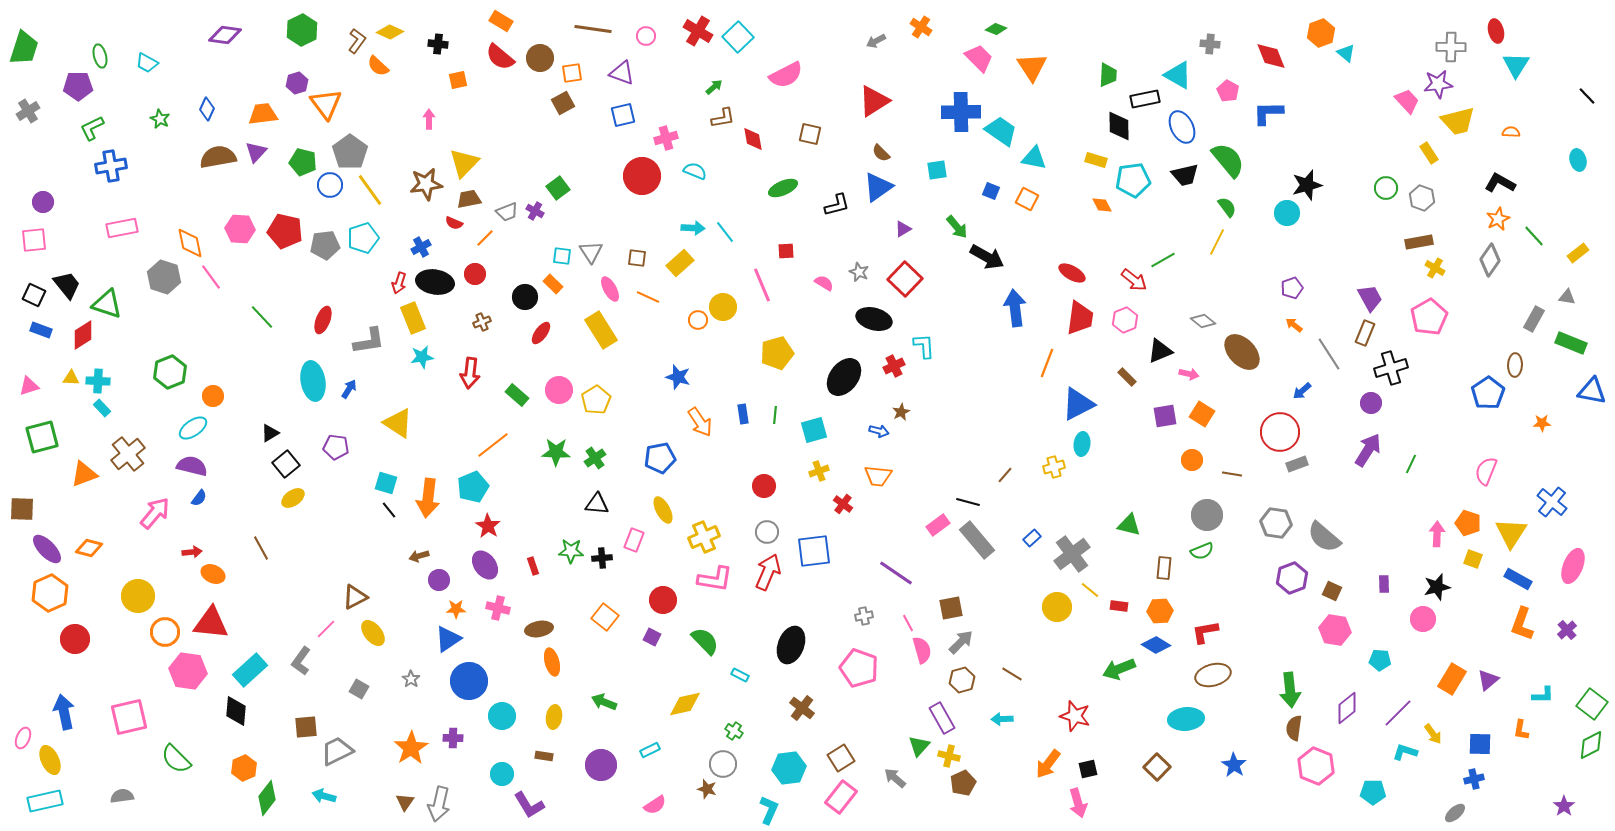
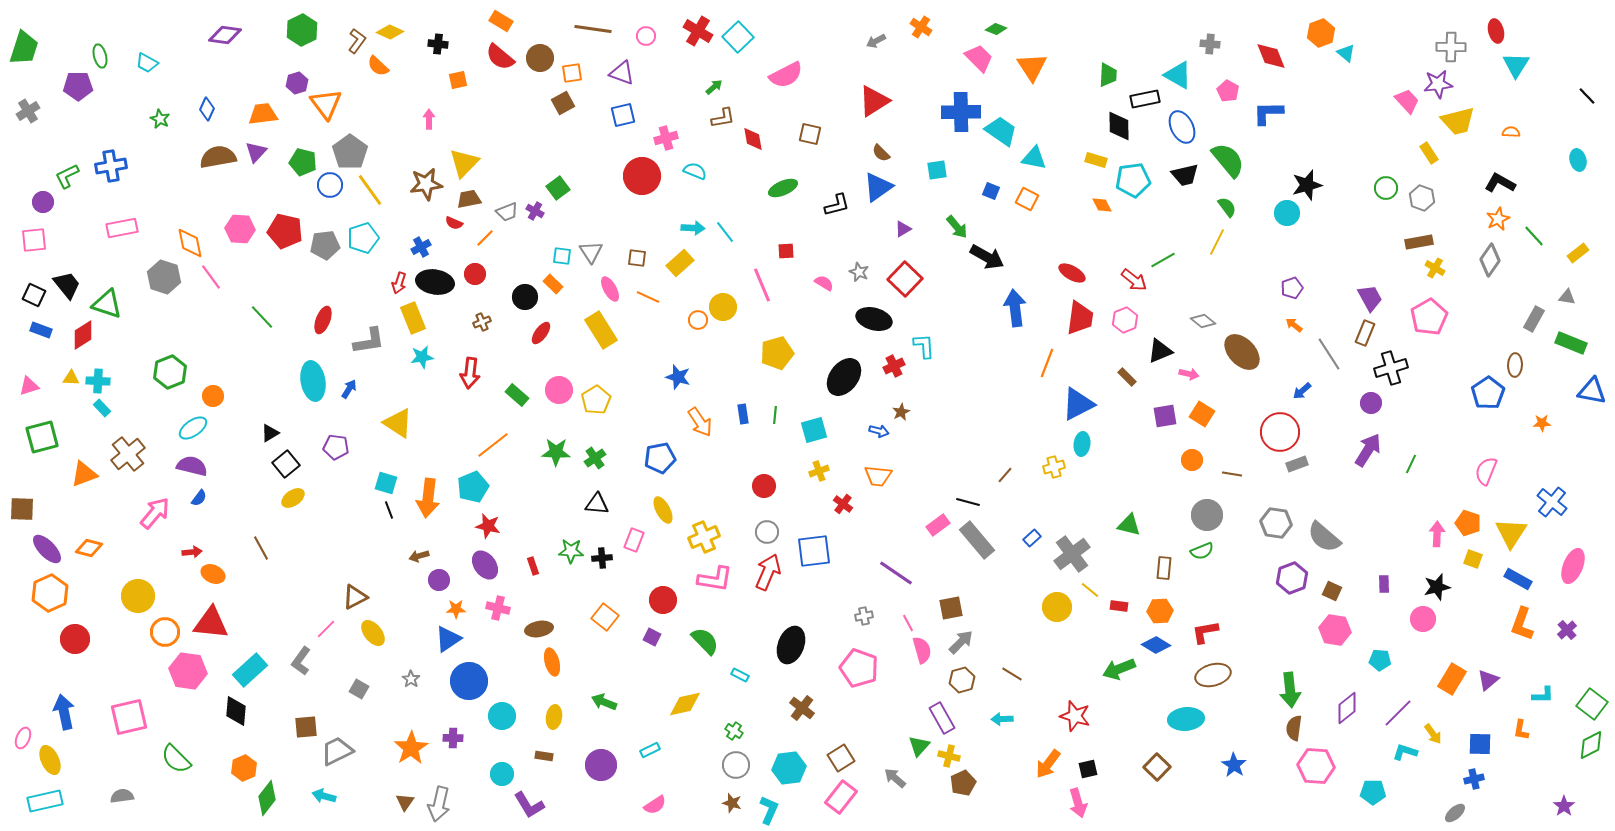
green L-shape at (92, 128): moved 25 px left, 48 px down
black line at (389, 510): rotated 18 degrees clockwise
red star at (488, 526): rotated 20 degrees counterclockwise
gray circle at (723, 764): moved 13 px right, 1 px down
pink hexagon at (1316, 766): rotated 18 degrees counterclockwise
brown star at (707, 789): moved 25 px right, 14 px down
